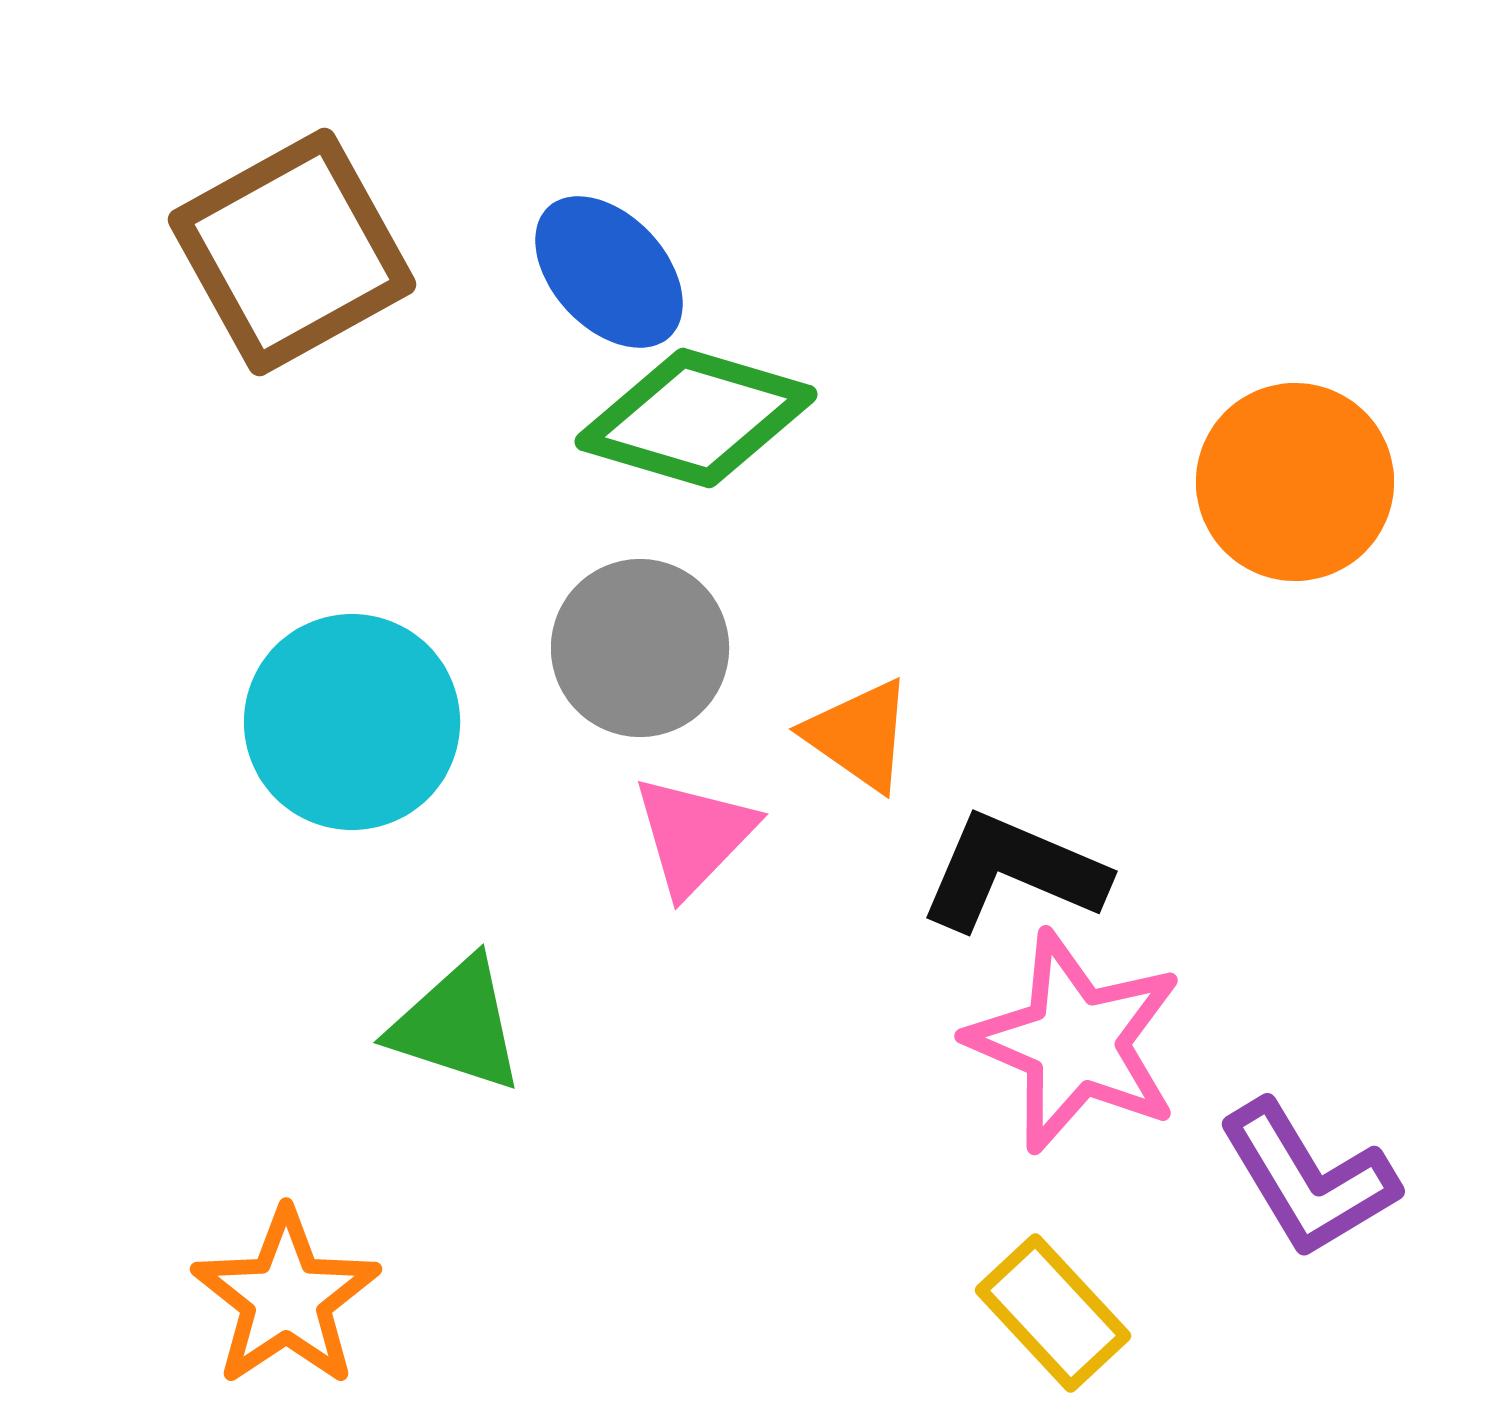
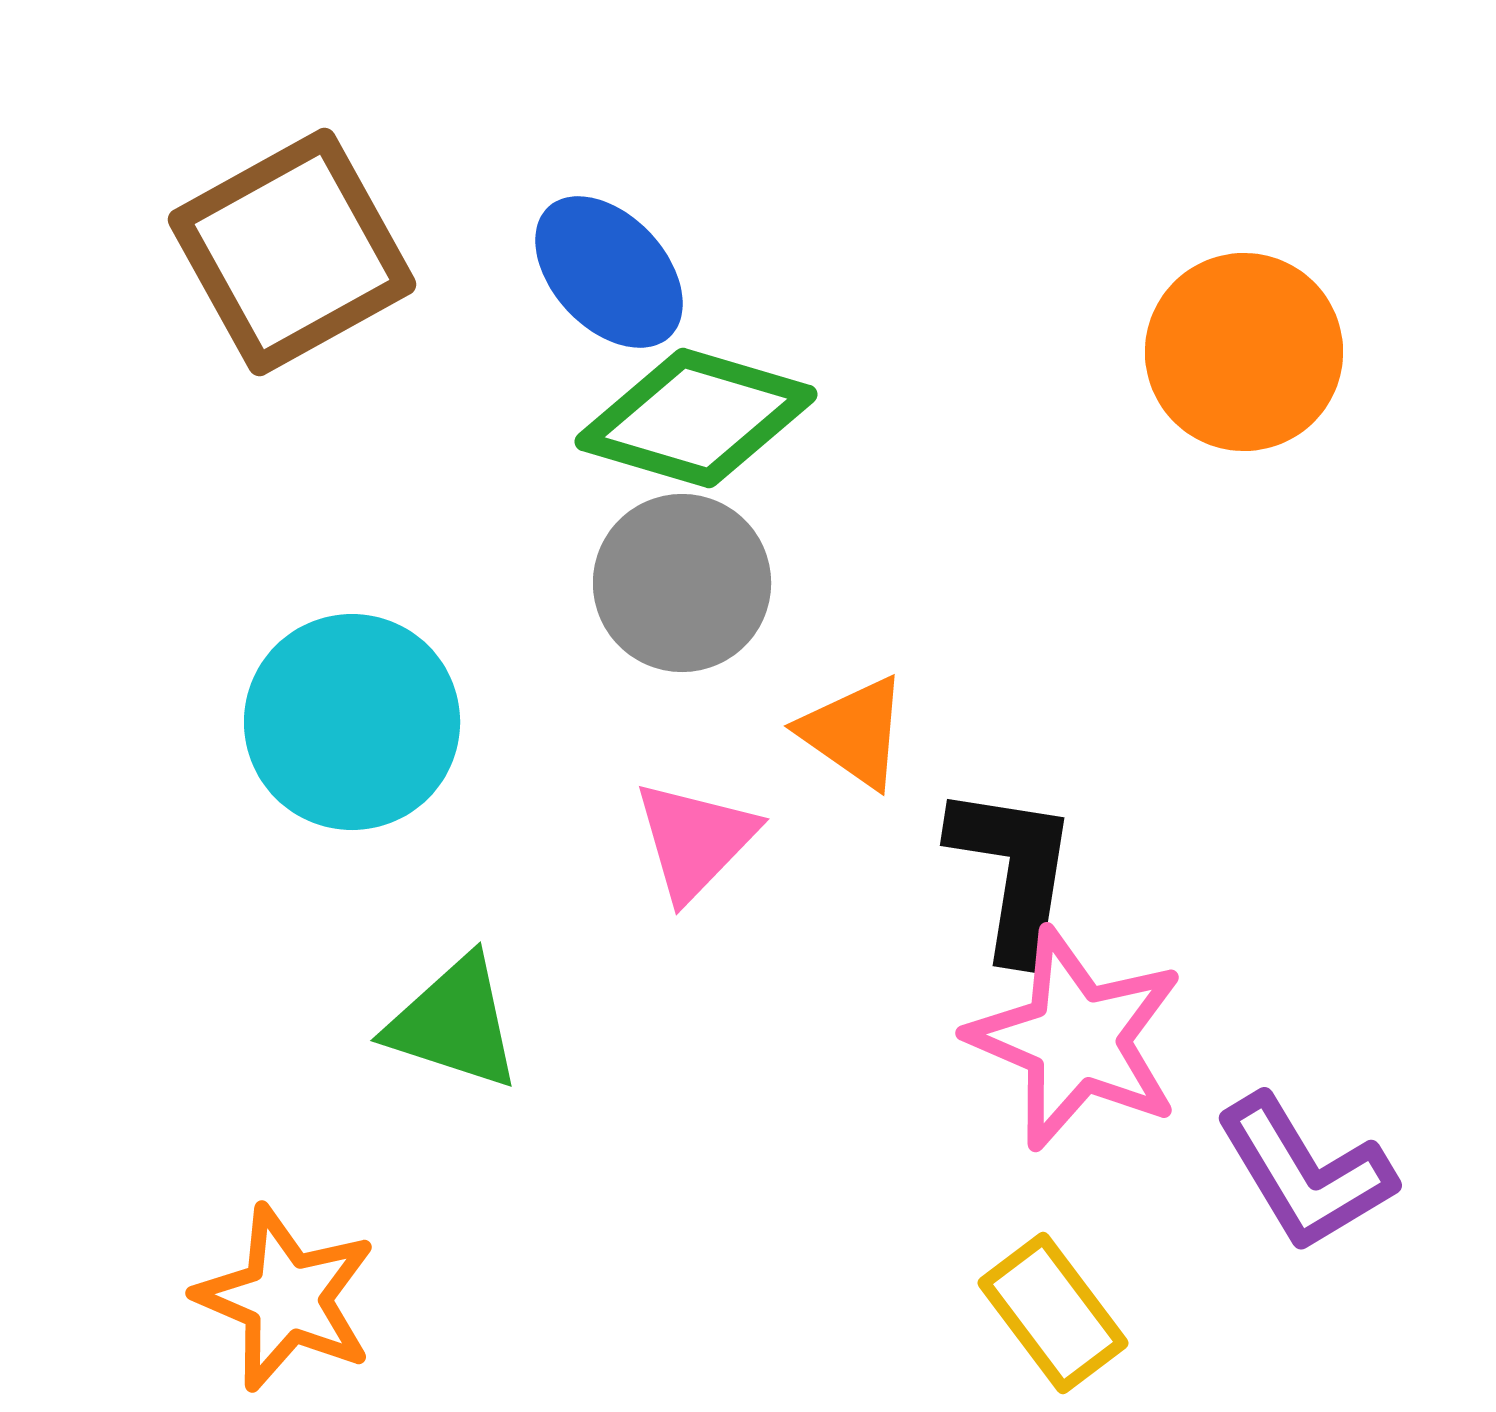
orange circle: moved 51 px left, 130 px up
gray circle: moved 42 px right, 65 px up
orange triangle: moved 5 px left, 3 px up
pink triangle: moved 1 px right, 5 px down
black L-shape: rotated 76 degrees clockwise
green triangle: moved 3 px left, 2 px up
pink star: moved 1 px right, 3 px up
purple L-shape: moved 3 px left, 6 px up
orange star: rotated 15 degrees counterclockwise
yellow rectangle: rotated 6 degrees clockwise
